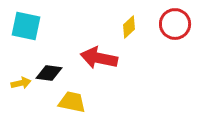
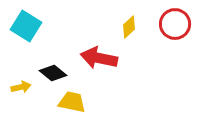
cyan square: rotated 20 degrees clockwise
black diamond: moved 4 px right; rotated 32 degrees clockwise
yellow arrow: moved 4 px down
